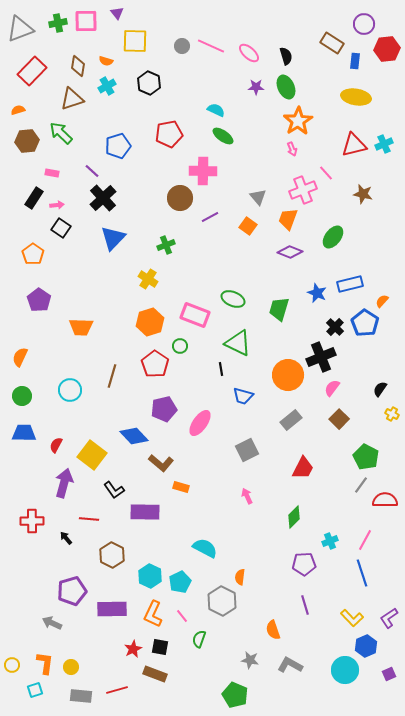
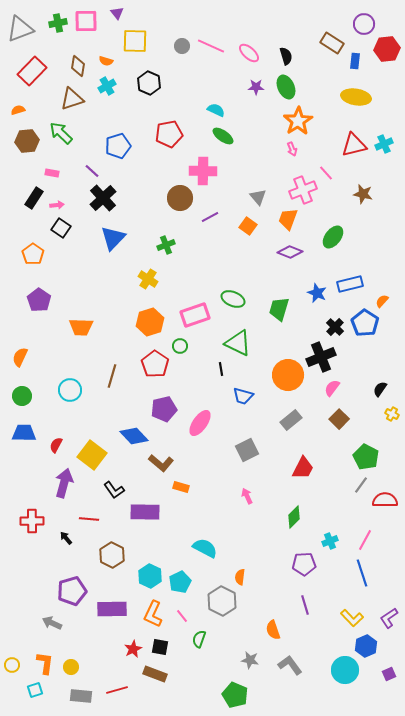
pink rectangle at (195, 315): rotated 40 degrees counterclockwise
gray L-shape at (290, 665): rotated 25 degrees clockwise
